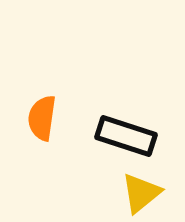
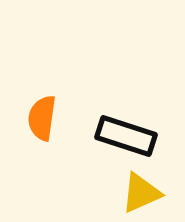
yellow triangle: rotated 15 degrees clockwise
